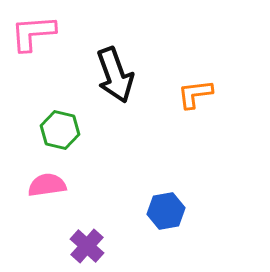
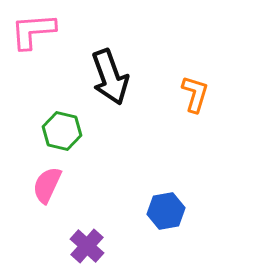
pink L-shape: moved 2 px up
black arrow: moved 5 px left, 2 px down
orange L-shape: rotated 114 degrees clockwise
green hexagon: moved 2 px right, 1 px down
pink semicircle: rotated 57 degrees counterclockwise
